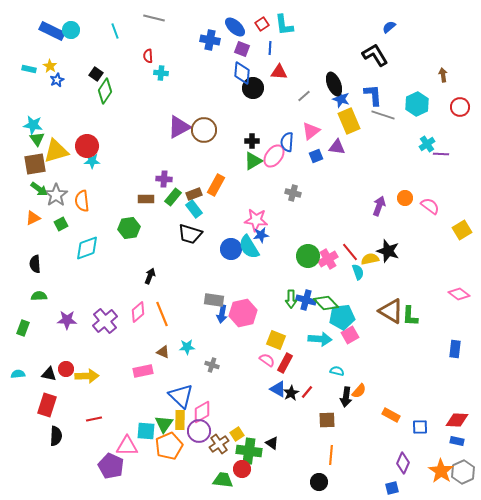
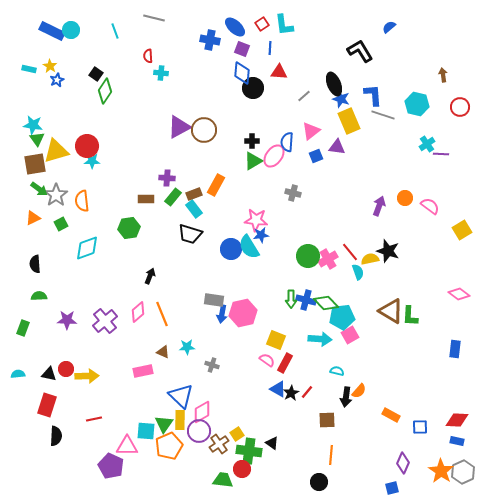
black L-shape at (375, 55): moved 15 px left, 4 px up
cyan hexagon at (417, 104): rotated 20 degrees counterclockwise
purple cross at (164, 179): moved 3 px right, 1 px up
